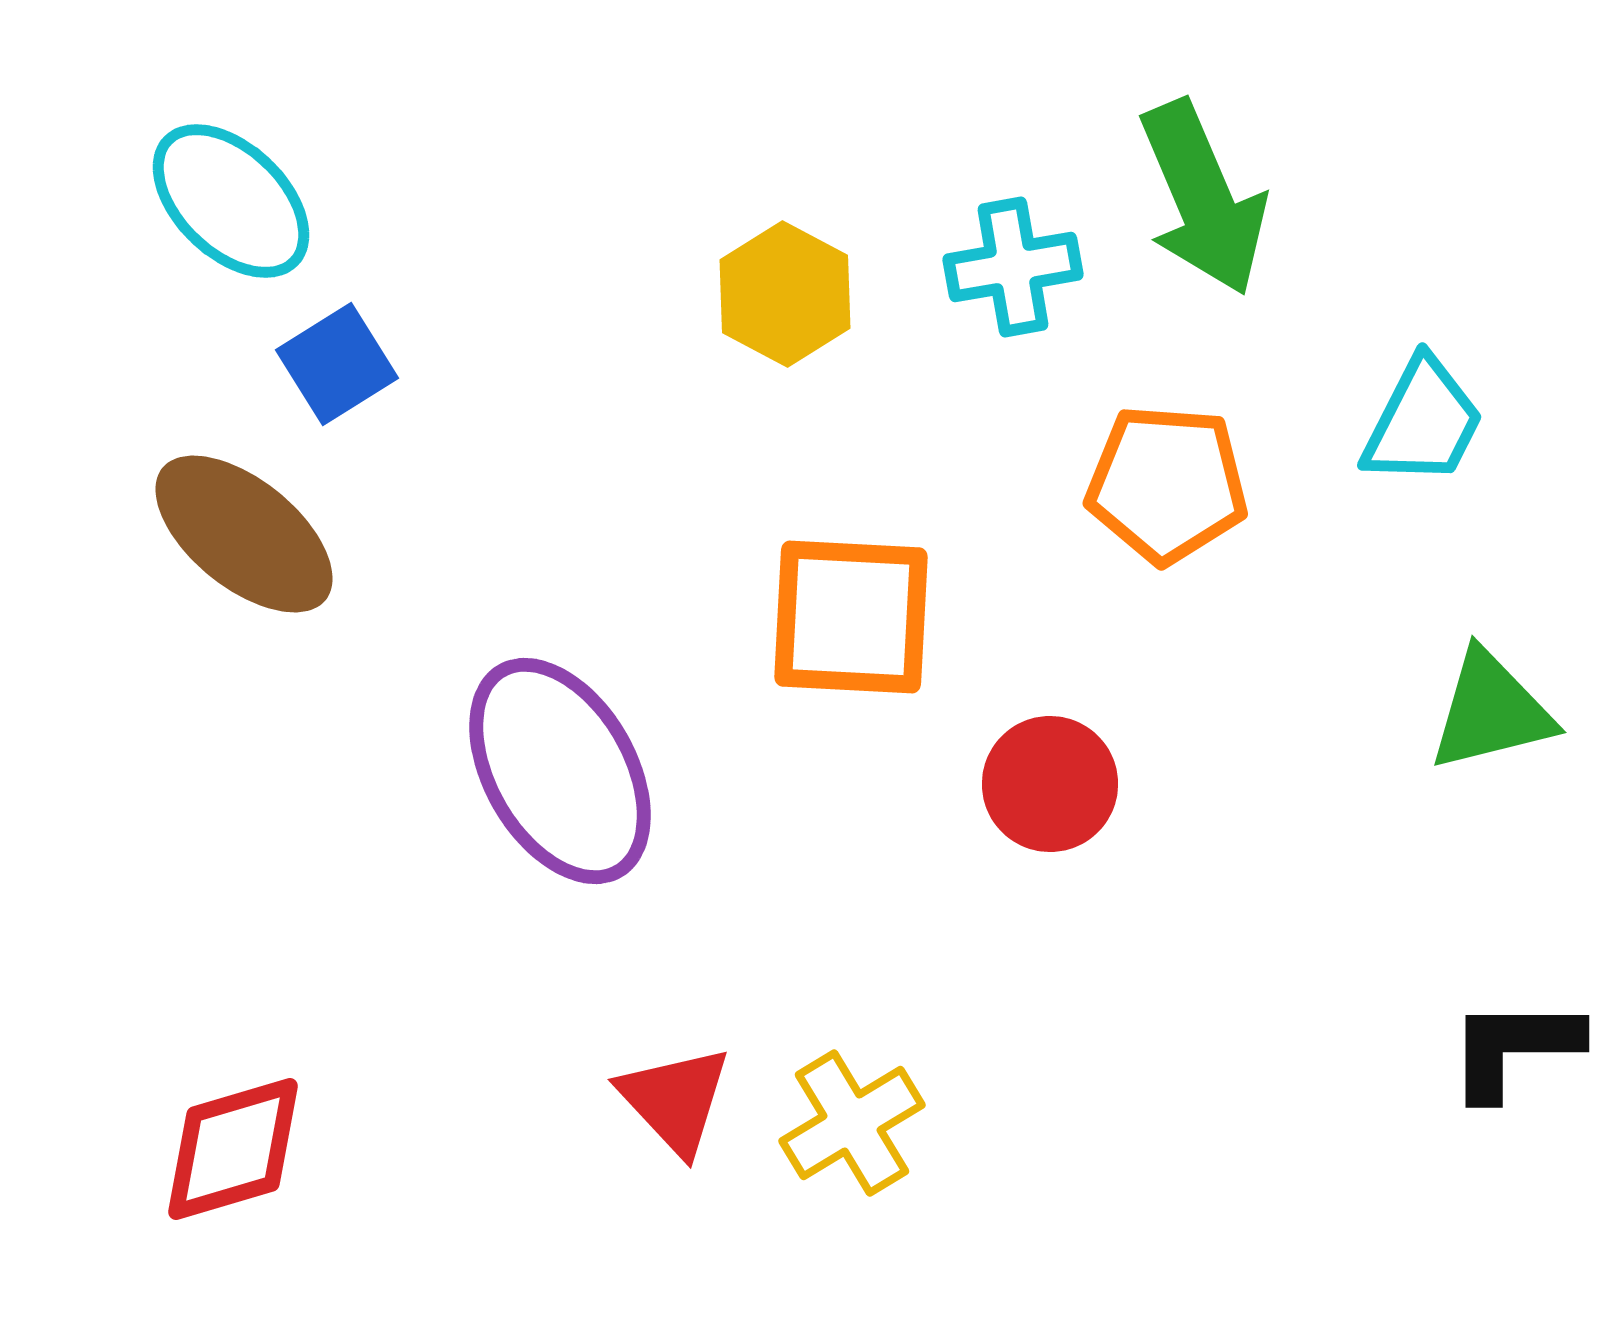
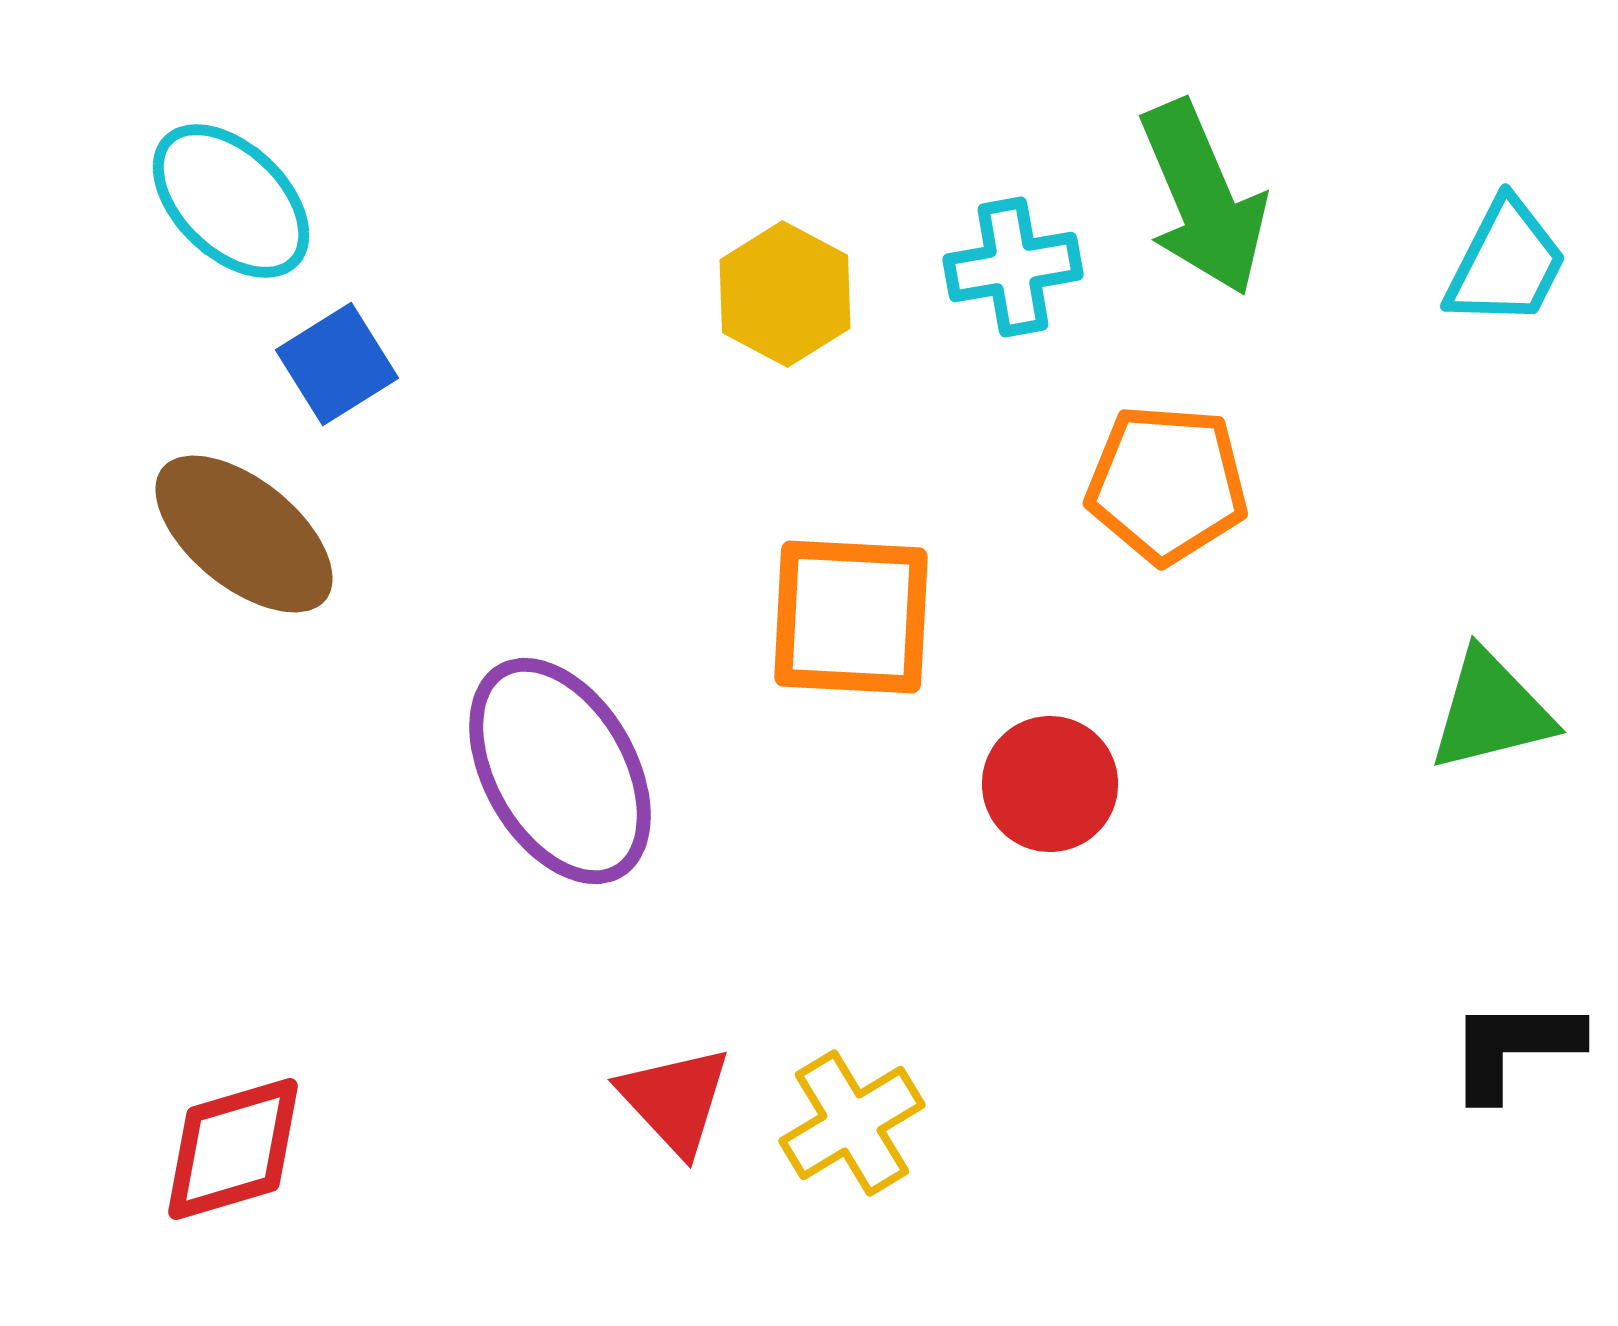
cyan trapezoid: moved 83 px right, 159 px up
